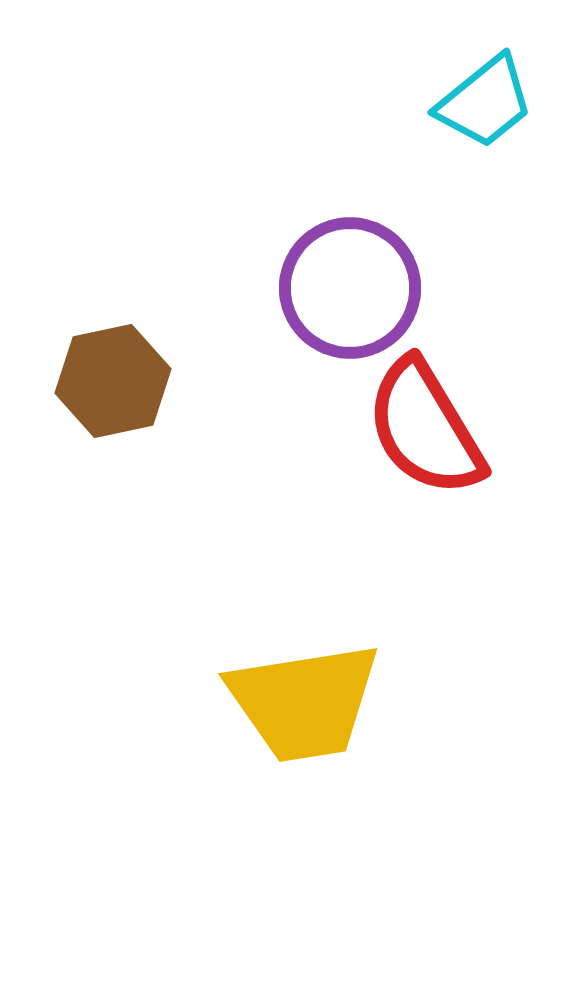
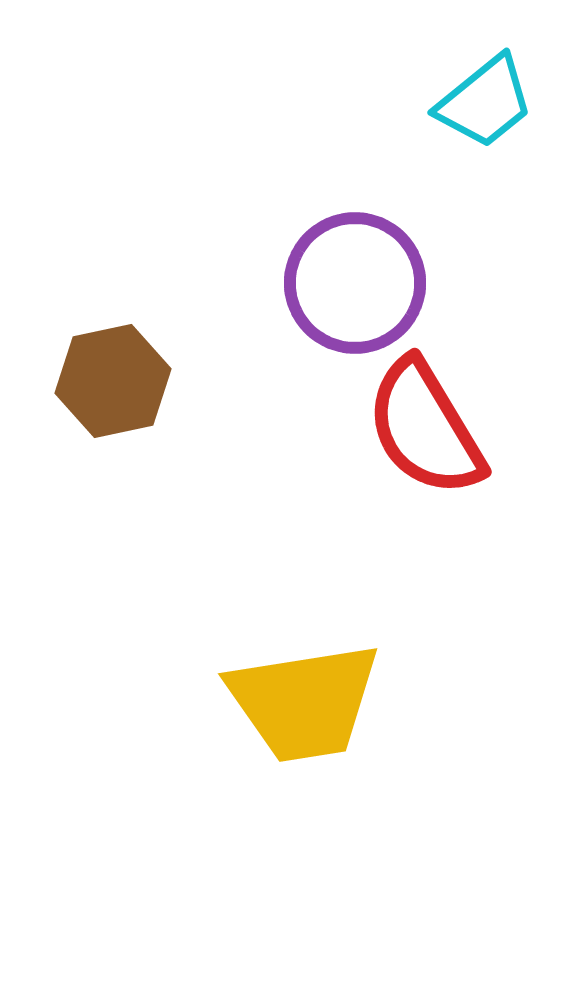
purple circle: moved 5 px right, 5 px up
